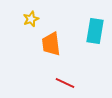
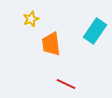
cyan rectangle: rotated 25 degrees clockwise
red line: moved 1 px right, 1 px down
